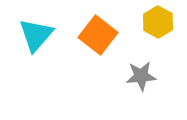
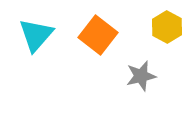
yellow hexagon: moved 9 px right, 5 px down
gray star: rotated 8 degrees counterclockwise
